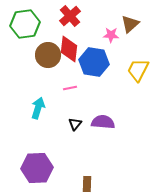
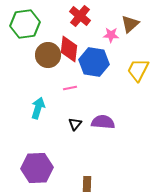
red cross: moved 10 px right; rotated 10 degrees counterclockwise
